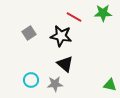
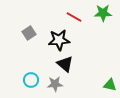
black star: moved 2 px left, 4 px down; rotated 15 degrees counterclockwise
